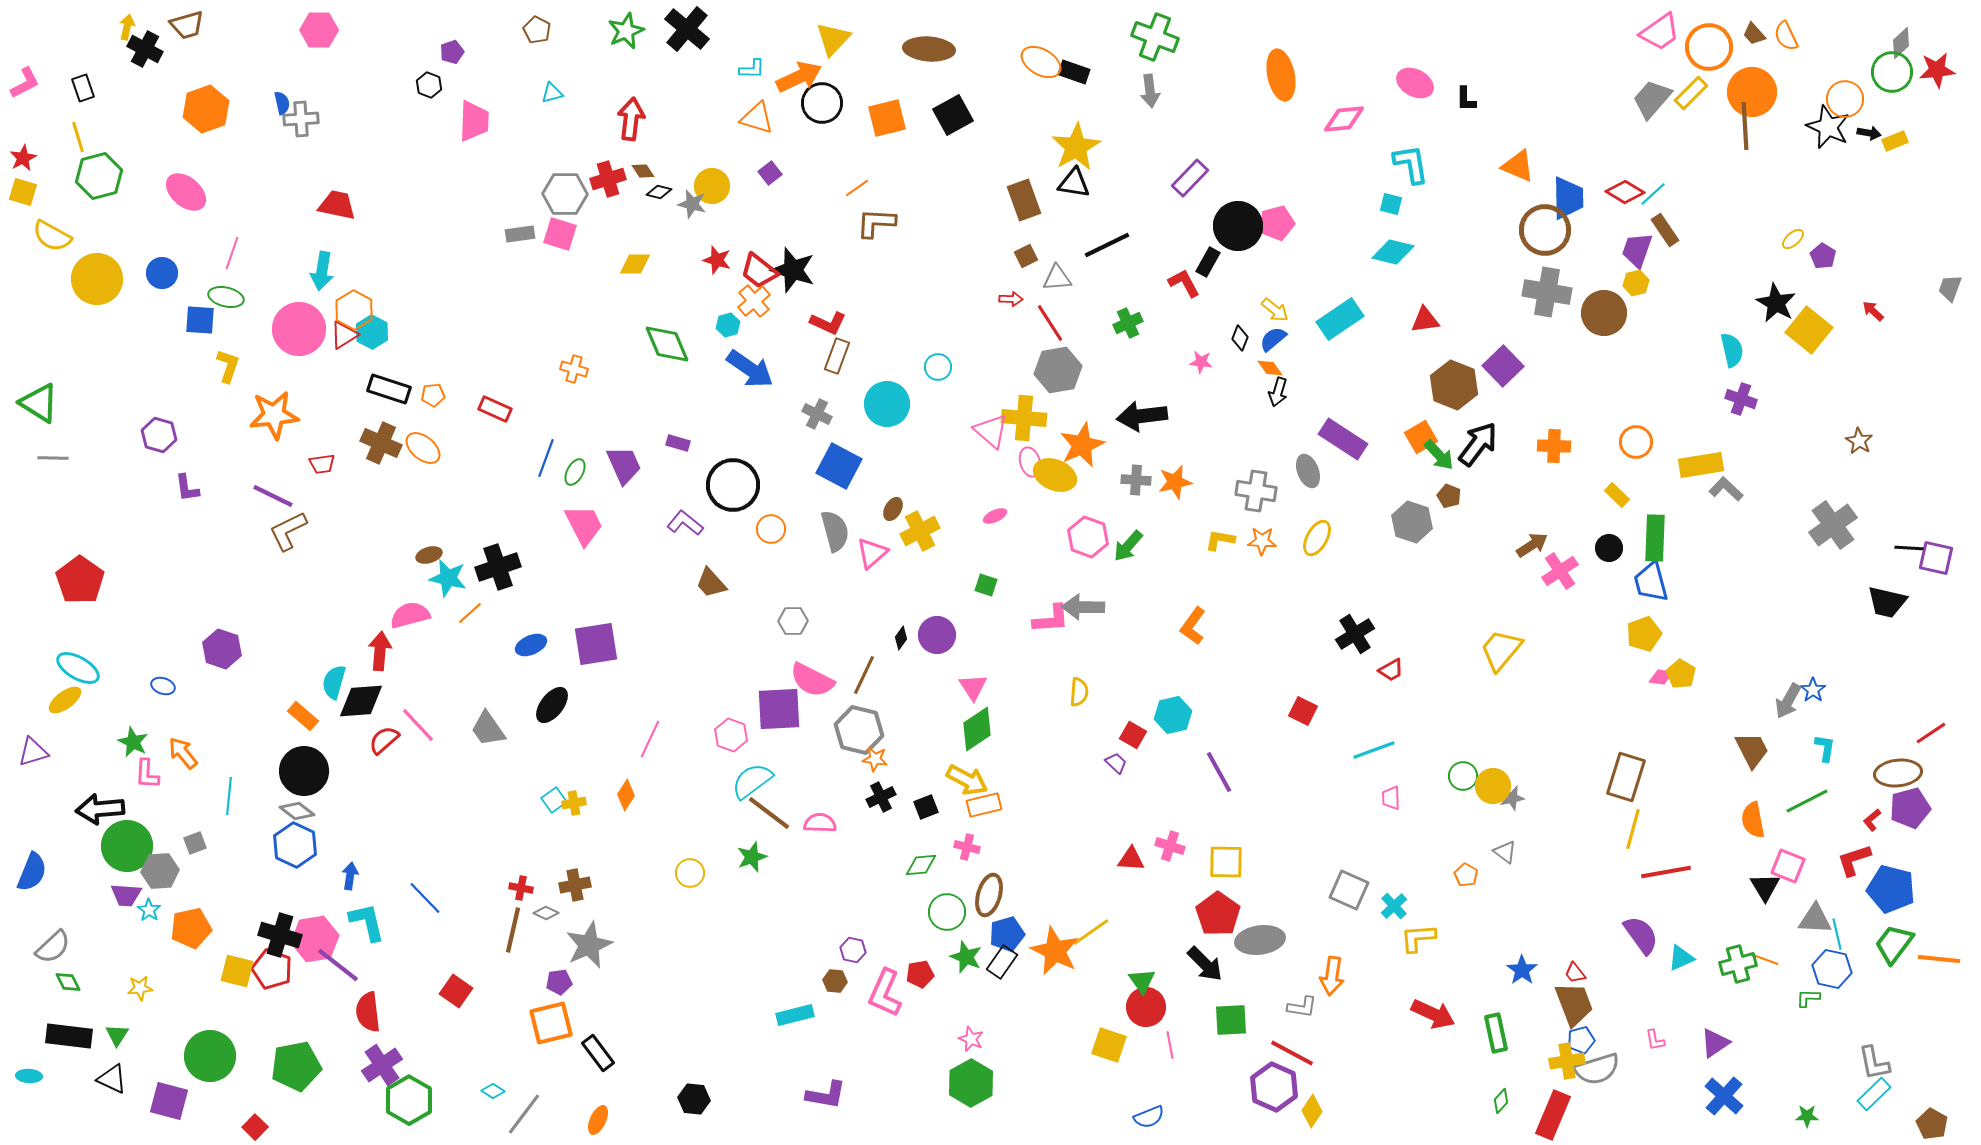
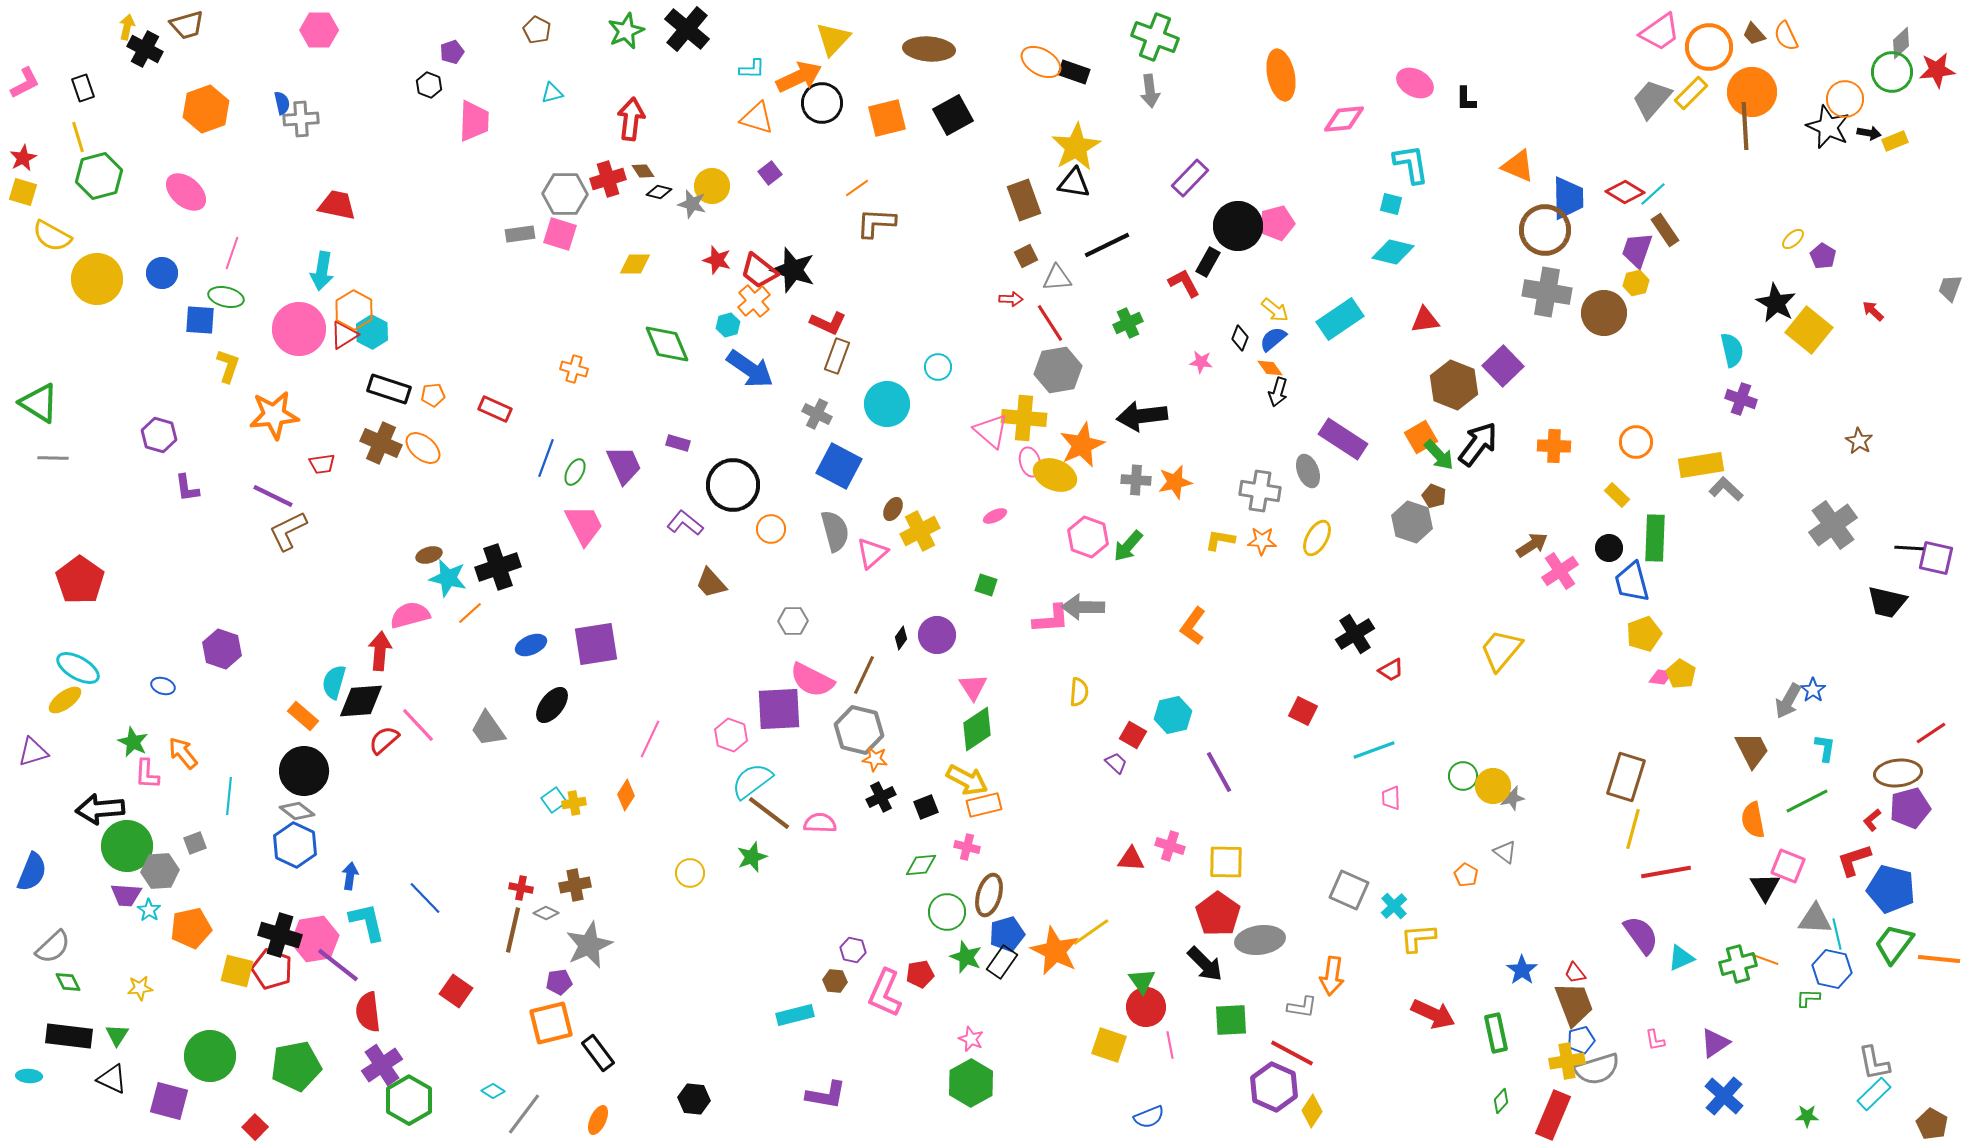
gray cross at (1256, 491): moved 4 px right
brown pentagon at (1449, 496): moved 15 px left
blue trapezoid at (1651, 582): moved 19 px left
